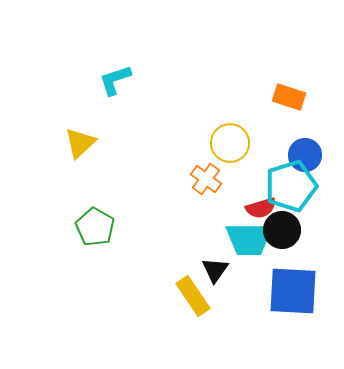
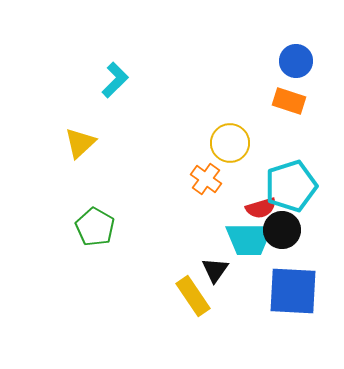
cyan L-shape: rotated 153 degrees clockwise
orange rectangle: moved 4 px down
blue circle: moved 9 px left, 94 px up
